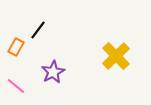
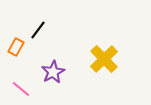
yellow cross: moved 12 px left, 3 px down
pink line: moved 5 px right, 3 px down
